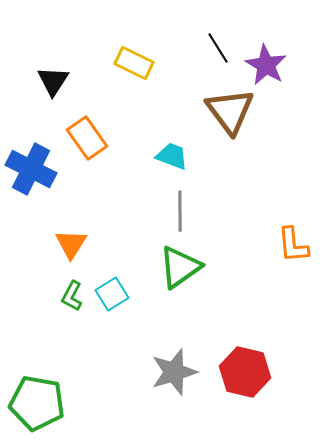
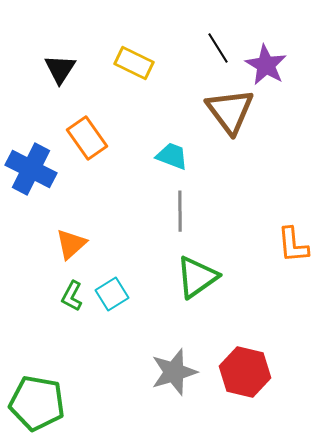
black triangle: moved 7 px right, 12 px up
orange triangle: rotated 16 degrees clockwise
green triangle: moved 17 px right, 10 px down
